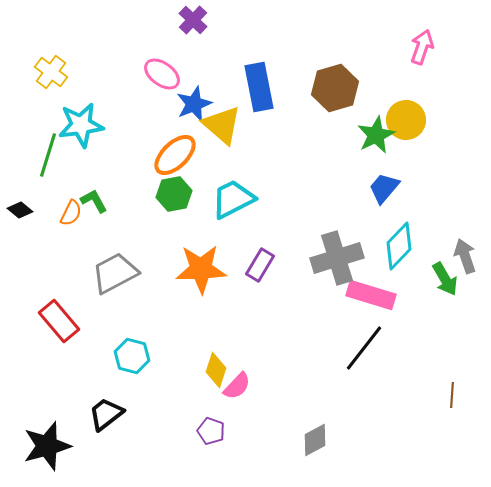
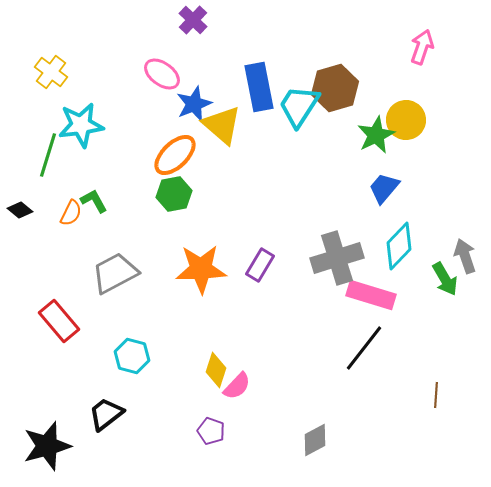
cyan trapezoid: moved 66 px right, 93 px up; rotated 30 degrees counterclockwise
brown line: moved 16 px left
